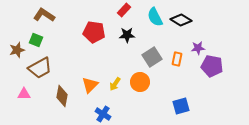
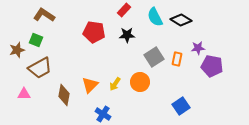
gray square: moved 2 px right
brown diamond: moved 2 px right, 1 px up
blue square: rotated 18 degrees counterclockwise
